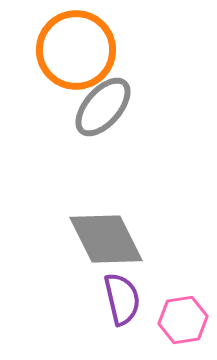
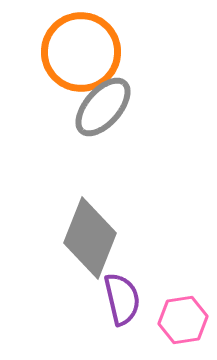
orange circle: moved 5 px right, 2 px down
gray diamond: moved 16 px left, 1 px up; rotated 48 degrees clockwise
